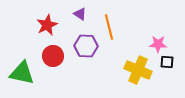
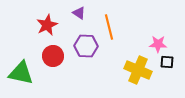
purple triangle: moved 1 px left, 1 px up
green triangle: moved 1 px left
